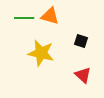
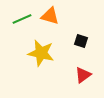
green line: moved 2 px left, 1 px down; rotated 24 degrees counterclockwise
red triangle: rotated 42 degrees clockwise
